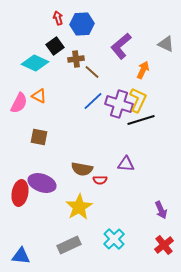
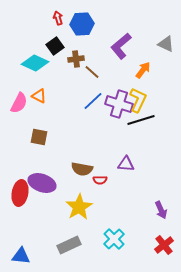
orange arrow: rotated 12 degrees clockwise
